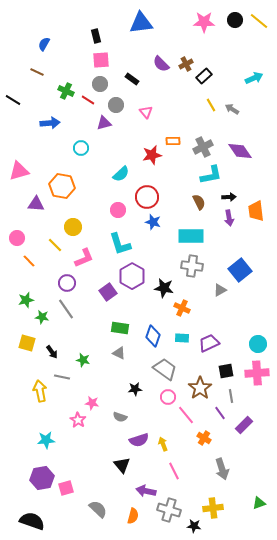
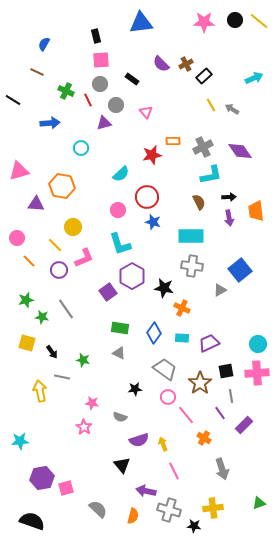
red line at (88, 100): rotated 32 degrees clockwise
purple circle at (67, 283): moved 8 px left, 13 px up
blue diamond at (153, 336): moved 1 px right, 3 px up; rotated 15 degrees clockwise
brown star at (200, 388): moved 5 px up
pink star at (78, 420): moved 6 px right, 7 px down
cyan star at (46, 440): moved 26 px left, 1 px down
